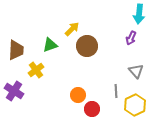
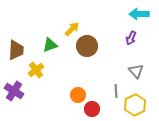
cyan arrow: rotated 84 degrees clockwise
